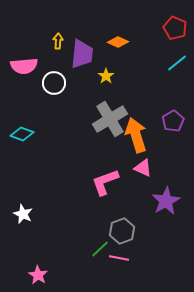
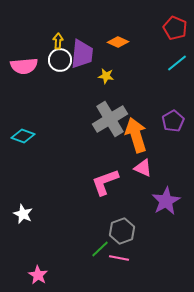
yellow star: rotated 28 degrees counterclockwise
white circle: moved 6 px right, 23 px up
cyan diamond: moved 1 px right, 2 px down
